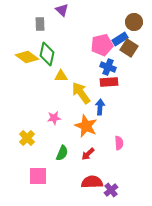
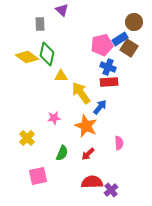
blue arrow: rotated 35 degrees clockwise
pink square: rotated 12 degrees counterclockwise
